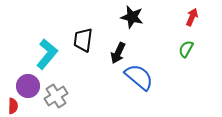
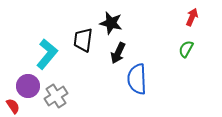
black star: moved 21 px left, 6 px down
blue semicircle: moved 2 px left, 2 px down; rotated 132 degrees counterclockwise
red semicircle: rotated 35 degrees counterclockwise
